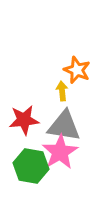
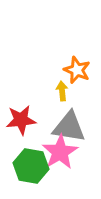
red star: moved 3 px left
gray triangle: moved 5 px right, 1 px down
